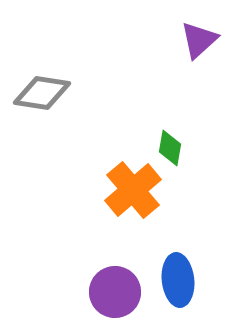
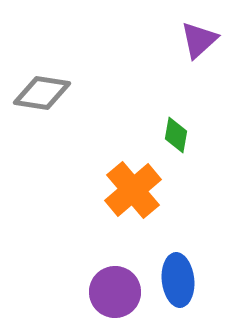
green diamond: moved 6 px right, 13 px up
